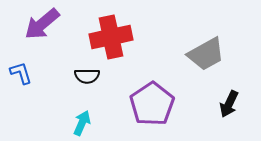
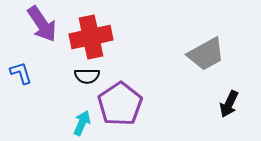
purple arrow: rotated 84 degrees counterclockwise
red cross: moved 20 px left
purple pentagon: moved 32 px left
